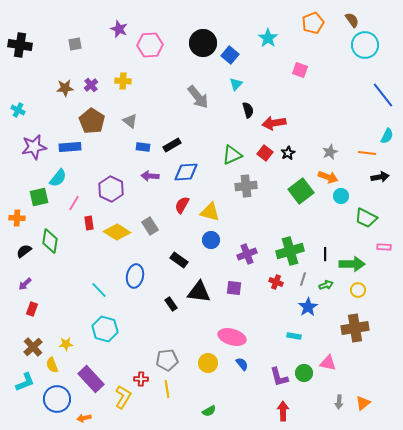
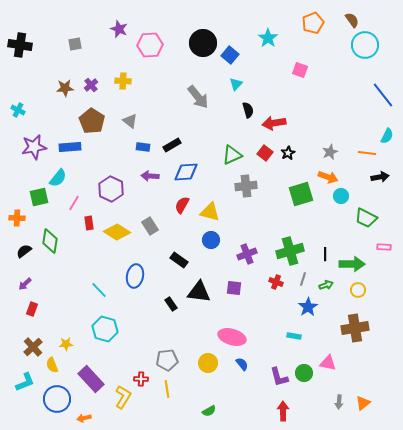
green square at (301, 191): moved 3 px down; rotated 20 degrees clockwise
